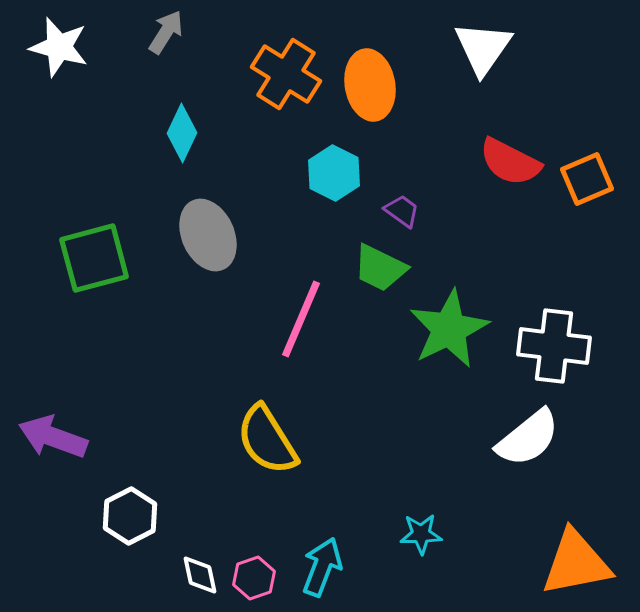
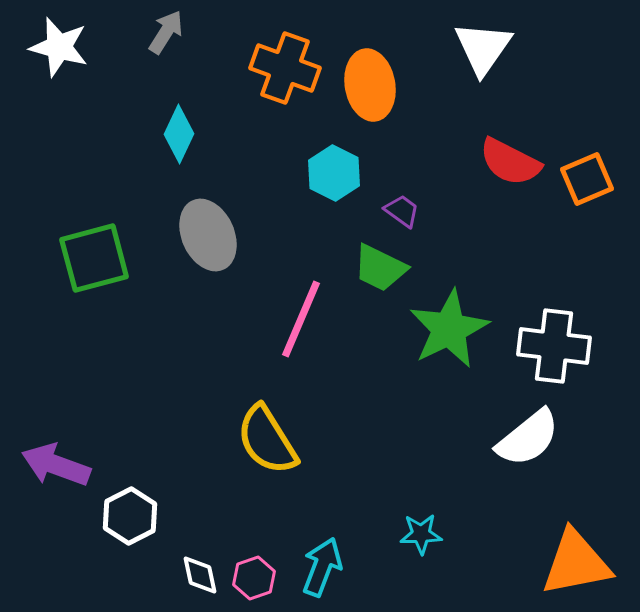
orange cross: moved 1 px left, 6 px up; rotated 12 degrees counterclockwise
cyan diamond: moved 3 px left, 1 px down
purple arrow: moved 3 px right, 28 px down
